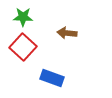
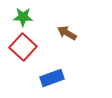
brown arrow: rotated 24 degrees clockwise
blue rectangle: rotated 40 degrees counterclockwise
